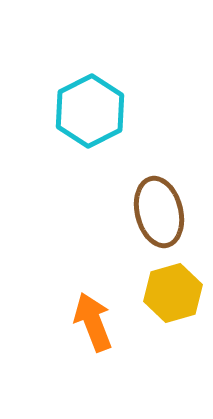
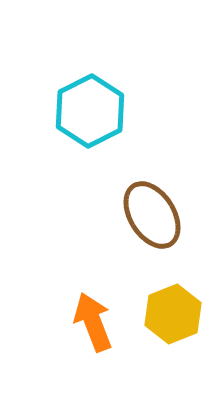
brown ellipse: moved 7 px left, 3 px down; rotated 18 degrees counterclockwise
yellow hexagon: moved 21 px down; rotated 6 degrees counterclockwise
